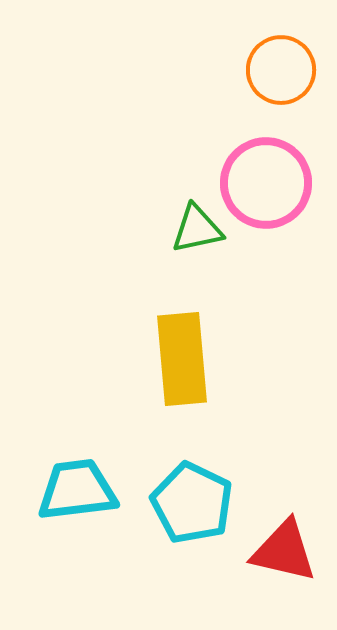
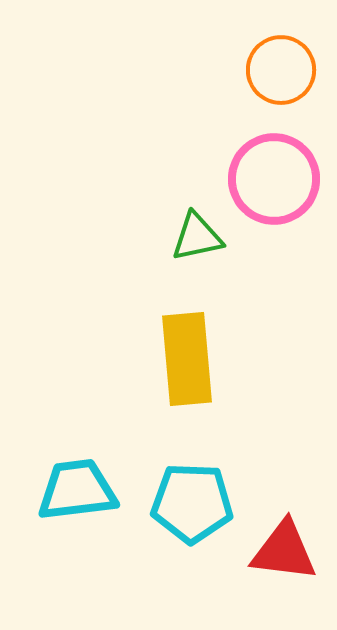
pink circle: moved 8 px right, 4 px up
green triangle: moved 8 px down
yellow rectangle: moved 5 px right
cyan pentagon: rotated 24 degrees counterclockwise
red triangle: rotated 6 degrees counterclockwise
